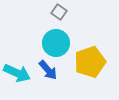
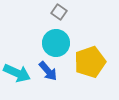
blue arrow: moved 1 px down
